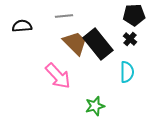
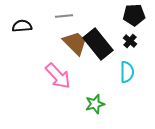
black cross: moved 2 px down
green star: moved 2 px up
